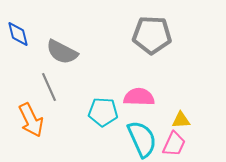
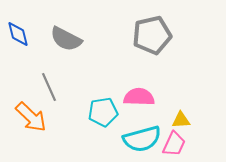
gray pentagon: rotated 15 degrees counterclockwise
gray semicircle: moved 4 px right, 13 px up
cyan pentagon: rotated 12 degrees counterclockwise
orange arrow: moved 3 px up; rotated 20 degrees counterclockwise
cyan semicircle: rotated 99 degrees clockwise
